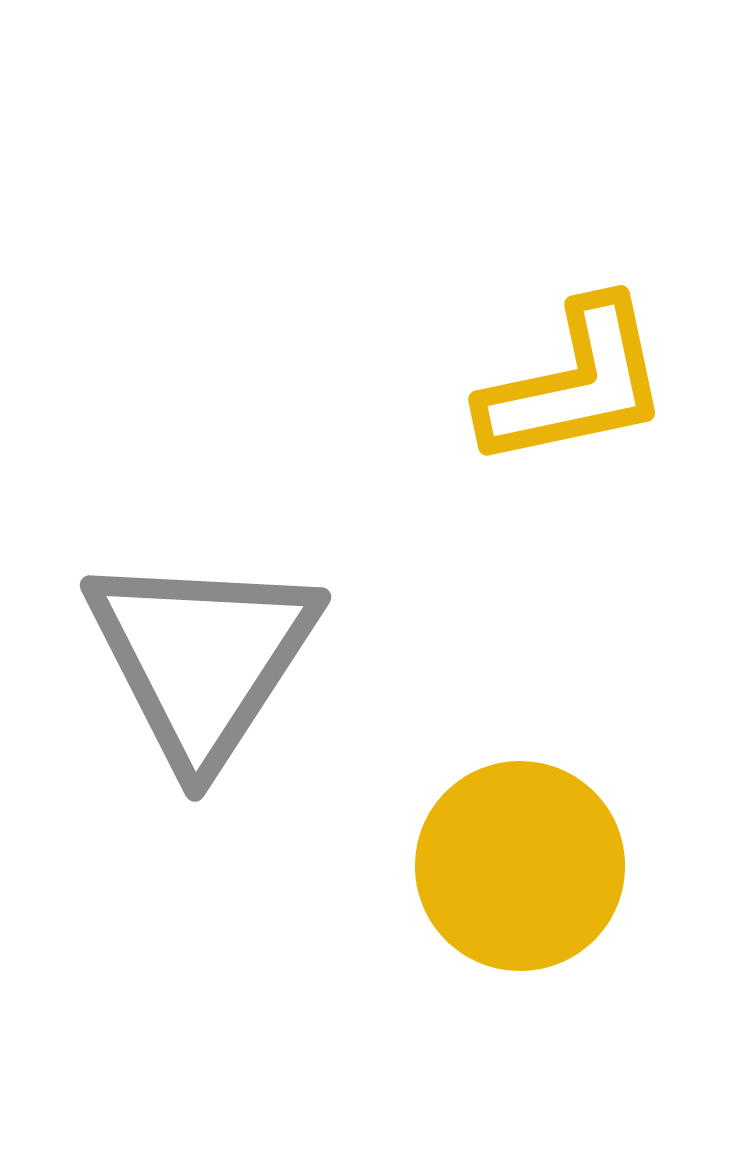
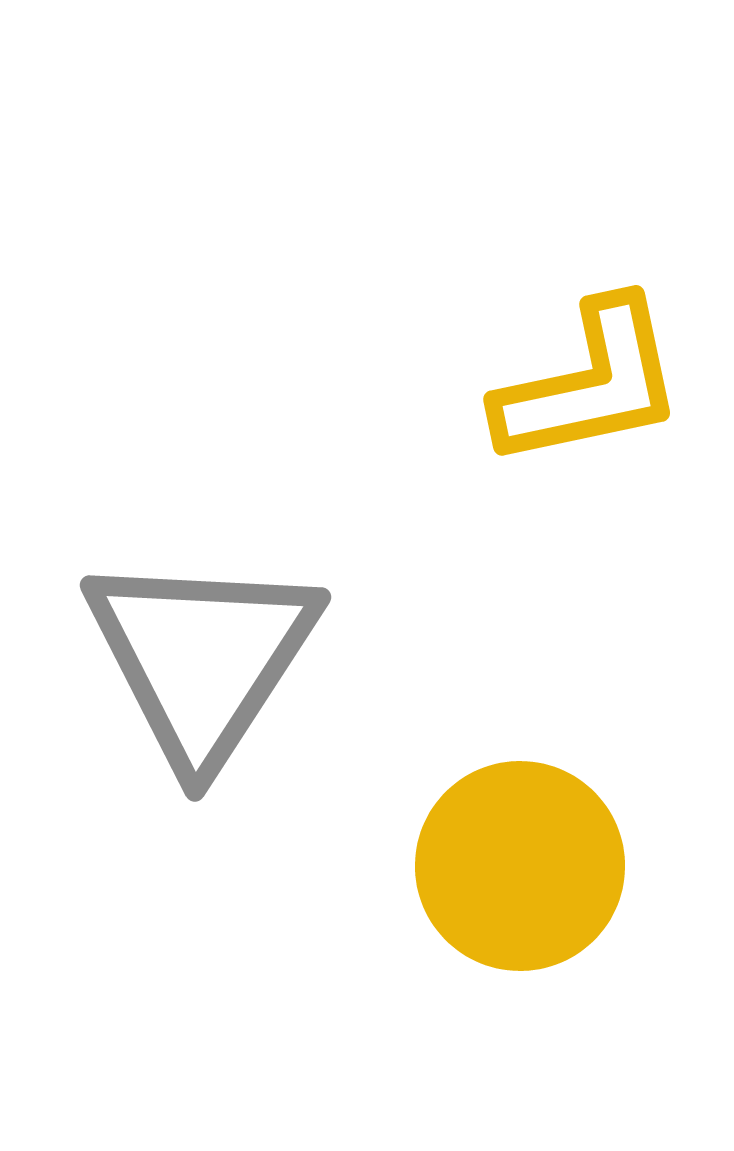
yellow L-shape: moved 15 px right
